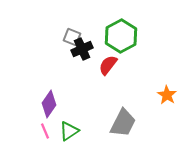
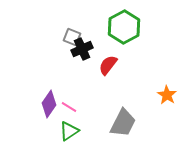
green hexagon: moved 3 px right, 9 px up
pink line: moved 24 px right, 24 px up; rotated 35 degrees counterclockwise
